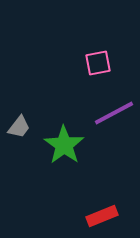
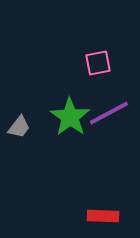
purple line: moved 5 px left
green star: moved 6 px right, 28 px up
red rectangle: moved 1 px right; rotated 24 degrees clockwise
